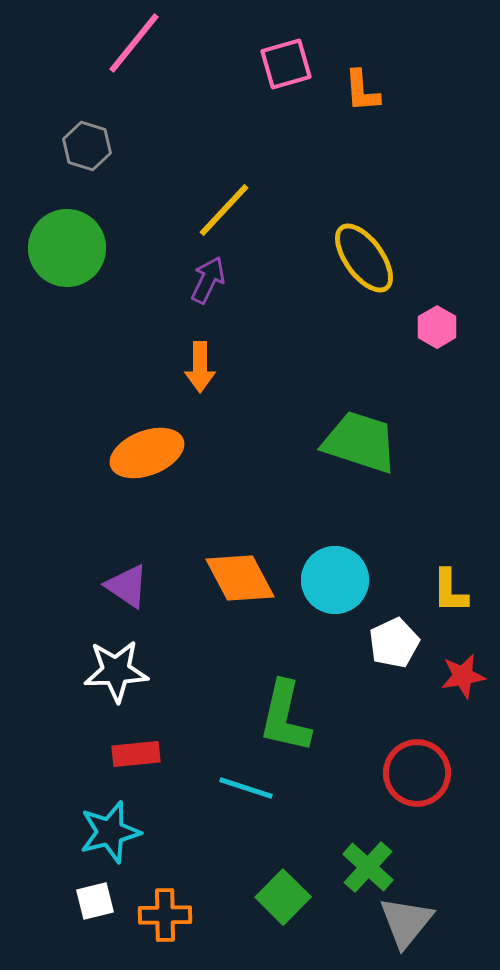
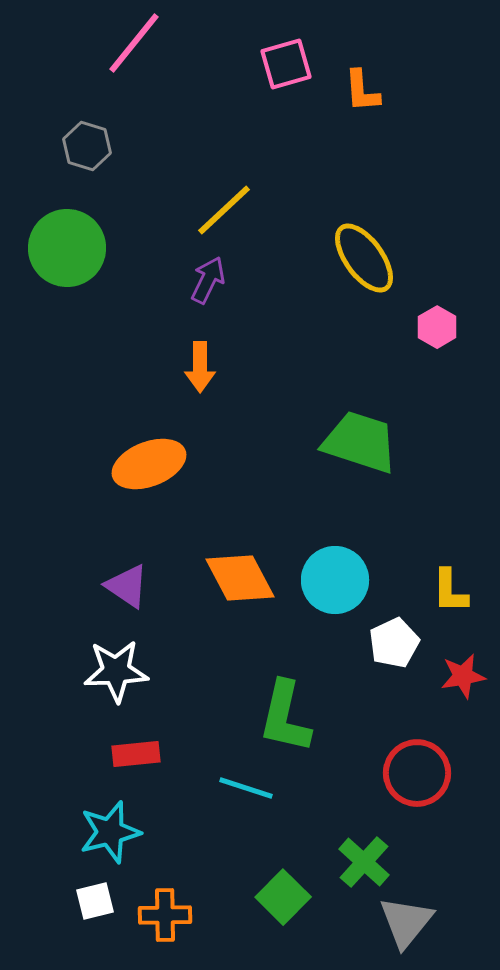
yellow line: rotated 4 degrees clockwise
orange ellipse: moved 2 px right, 11 px down
green cross: moved 4 px left, 5 px up
